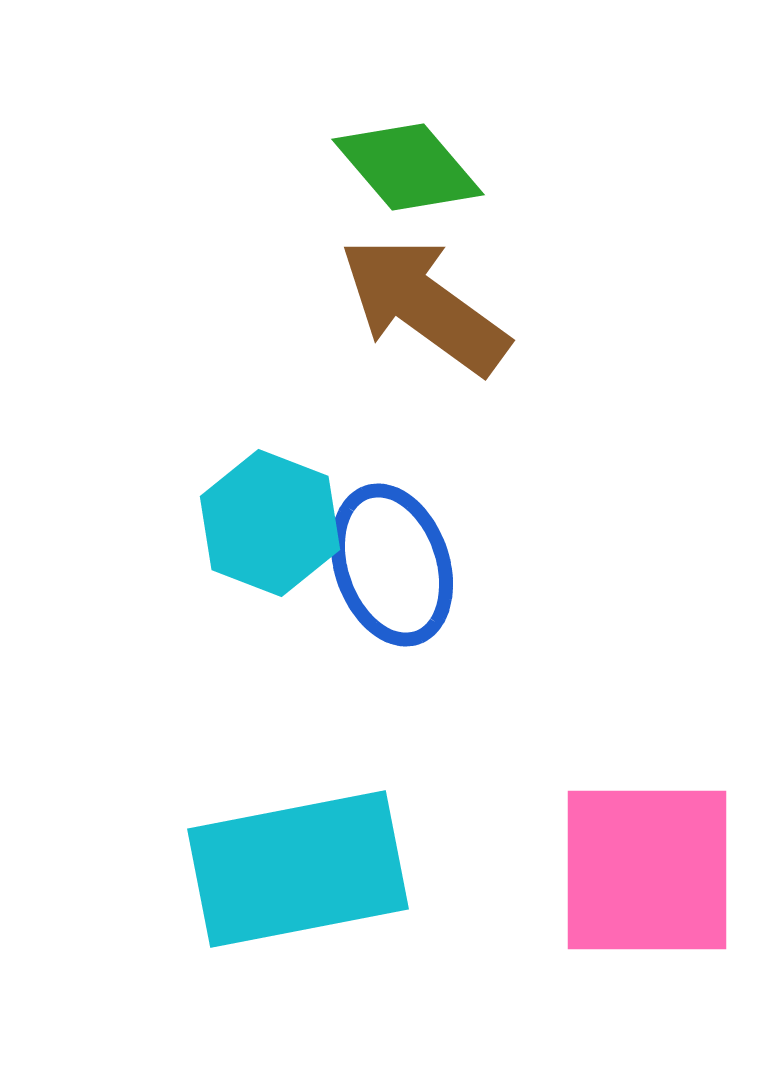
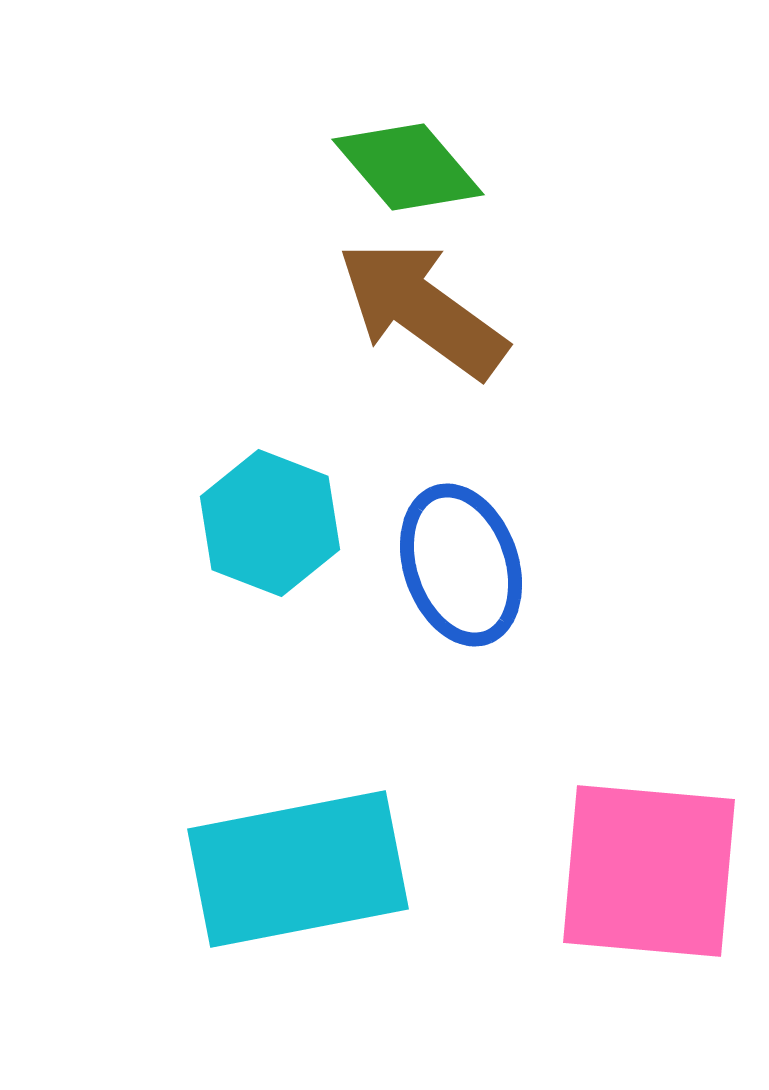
brown arrow: moved 2 px left, 4 px down
blue ellipse: moved 69 px right
pink square: moved 2 px right, 1 px down; rotated 5 degrees clockwise
